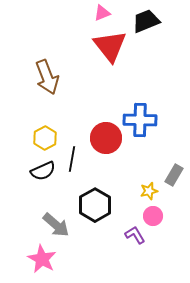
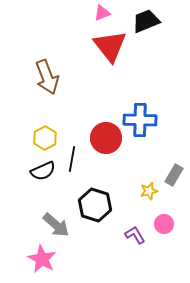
black hexagon: rotated 12 degrees counterclockwise
pink circle: moved 11 px right, 8 px down
